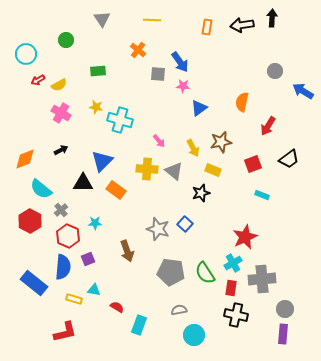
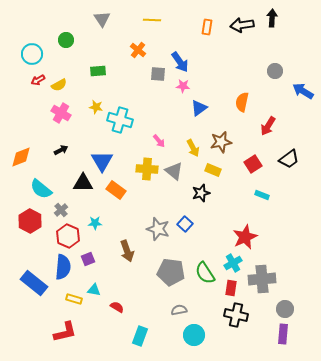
cyan circle at (26, 54): moved 6 px right
orange diamond at (25, 159): moved 4 px left, 2 px up
blue triangle at (102, 161): rotated 15 degrees counterclockwise
red square at (253, 164): rotated 12 degrees counterclockwise
cyan rectangle at (139, 325): moved 1 px right, 11 px down
